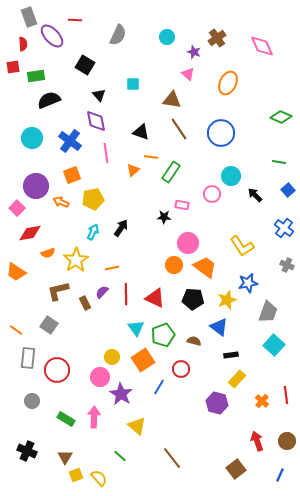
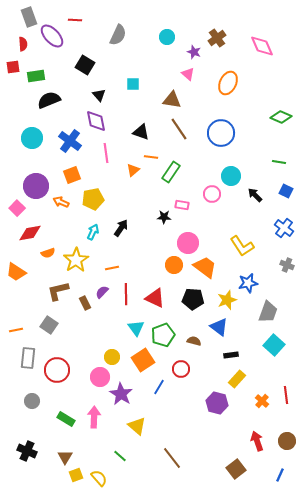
blue square at (288, 190): moved 2 px left, 1 px down; rotated 24 degrees counterclockwise
orange line at (16, 330): rotated 48 degrees counterclockwise
